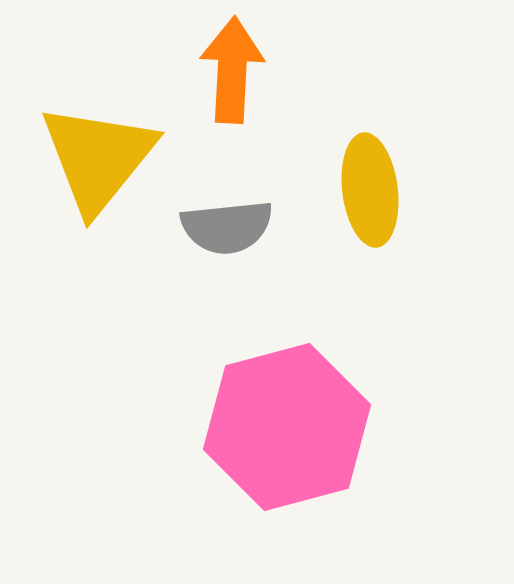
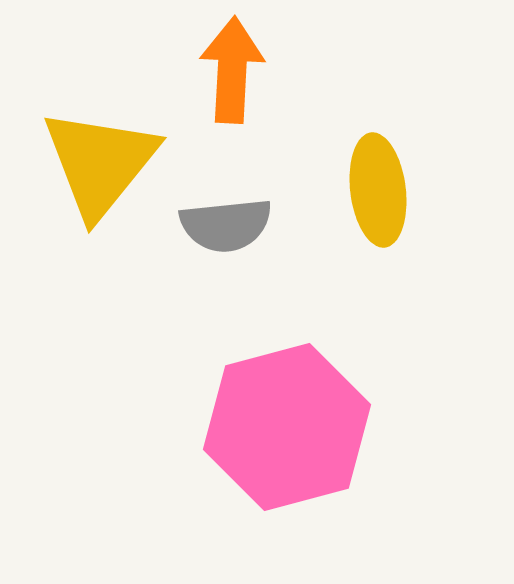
yellow triangle: moved 2 px right, 5 px down
yellow ellipse: moved 8 px right
gray semicircle: moved 1 px left, 2 px up
